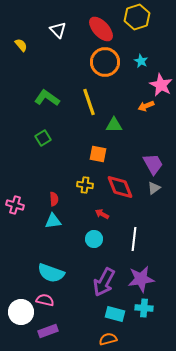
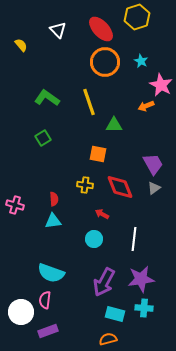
pink semicircle: rotated 96 degrees counterclockwise
